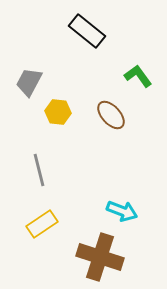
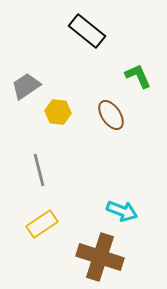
green L-shape: rotated 12 degrees clockwise
gray trapezoid: moved 3 px left, 4 px down; rotated 28 degrees clockwise
brown ellipse: rotated 8 degrees clockwise
